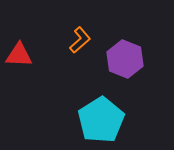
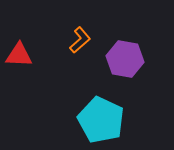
purple hexagon: rotated 12 degrees counterclockwise
cyan pentagon: rotated 15 degrees counterclockwise
